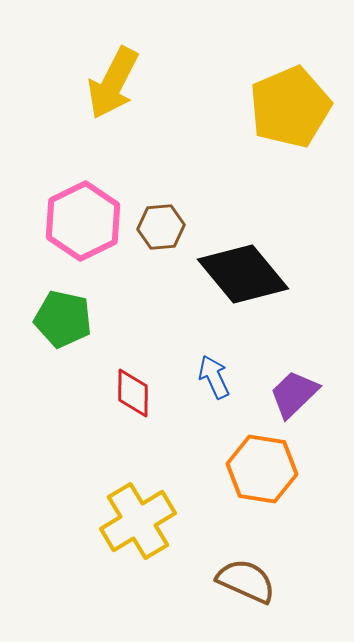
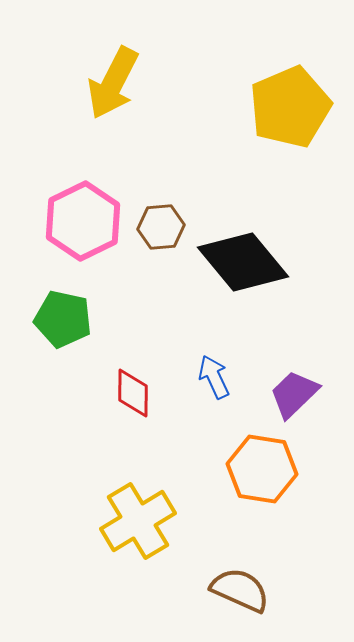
black diamond: moved 12 px up
brown semicircle: moved 6 px left, 9 px down
